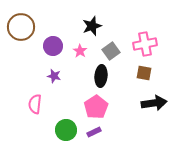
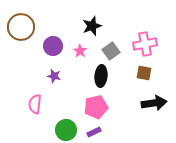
pink pentagon: rotated 20 degrees clockwise
